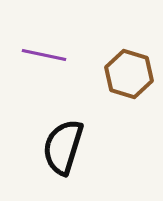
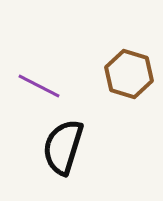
purple line: moved 5 px left, 31 px down; rotated 15 degrees clockwise
